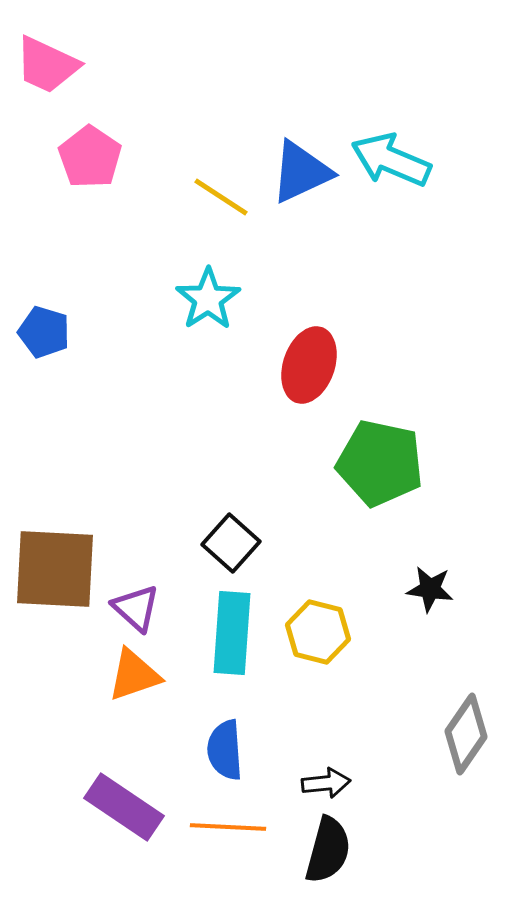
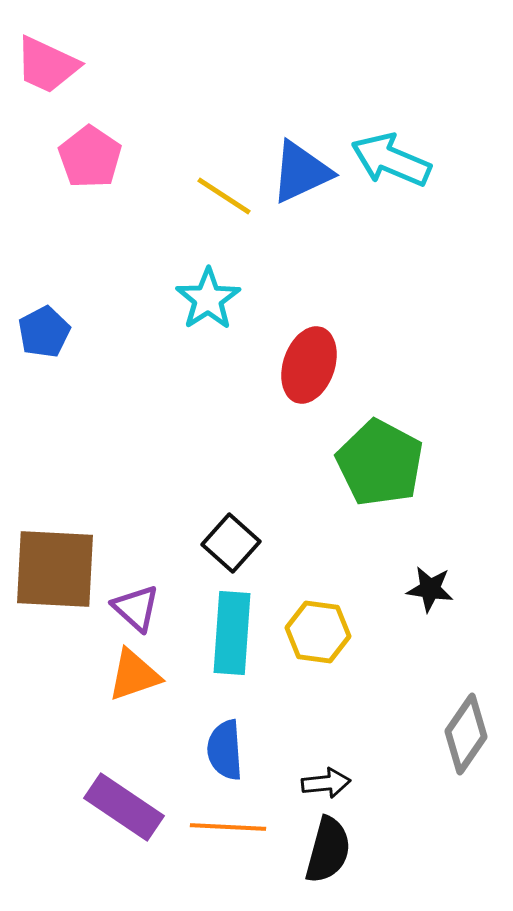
yellow line: moved 3 px right, 1 px up
blue pentagon: rotated 27 degrees clockwise
green pentagon: rotated 16 degrees clockwise
yellow hexagon: rotated 6 degrees counterclockwise
